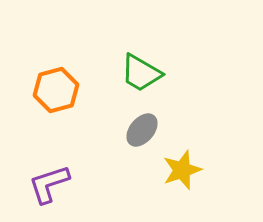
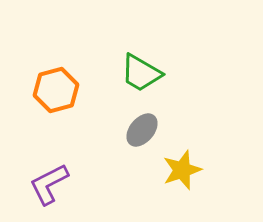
purple L-shape: rotated 9 degrees counterclockwise
